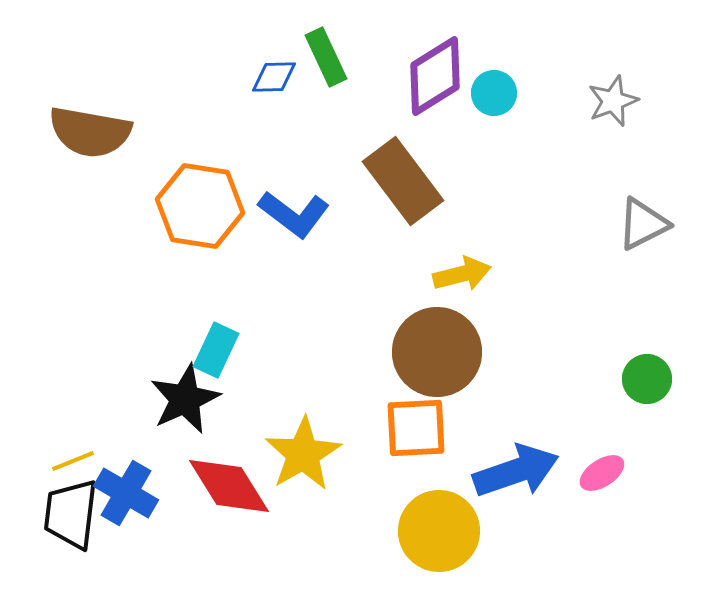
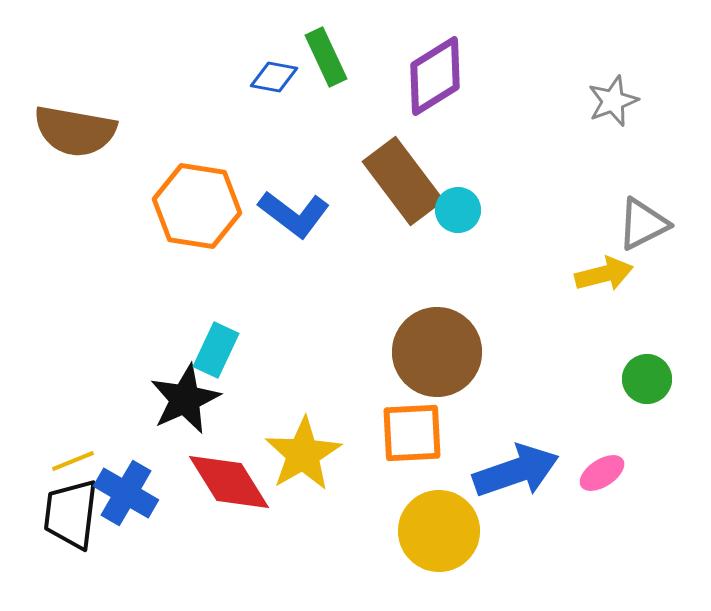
blue diamond: rotated 12 degrees clockwise
cyan circle: moved 36 px left, 117 px down
brown semicircle: moved 15 px left, 1 px up
orange hexagon: moved 3 px left
yellow arrow: moved 142 px right
orange square: moved 4 px left, 5 px down
red diamond: moved 4 px up
